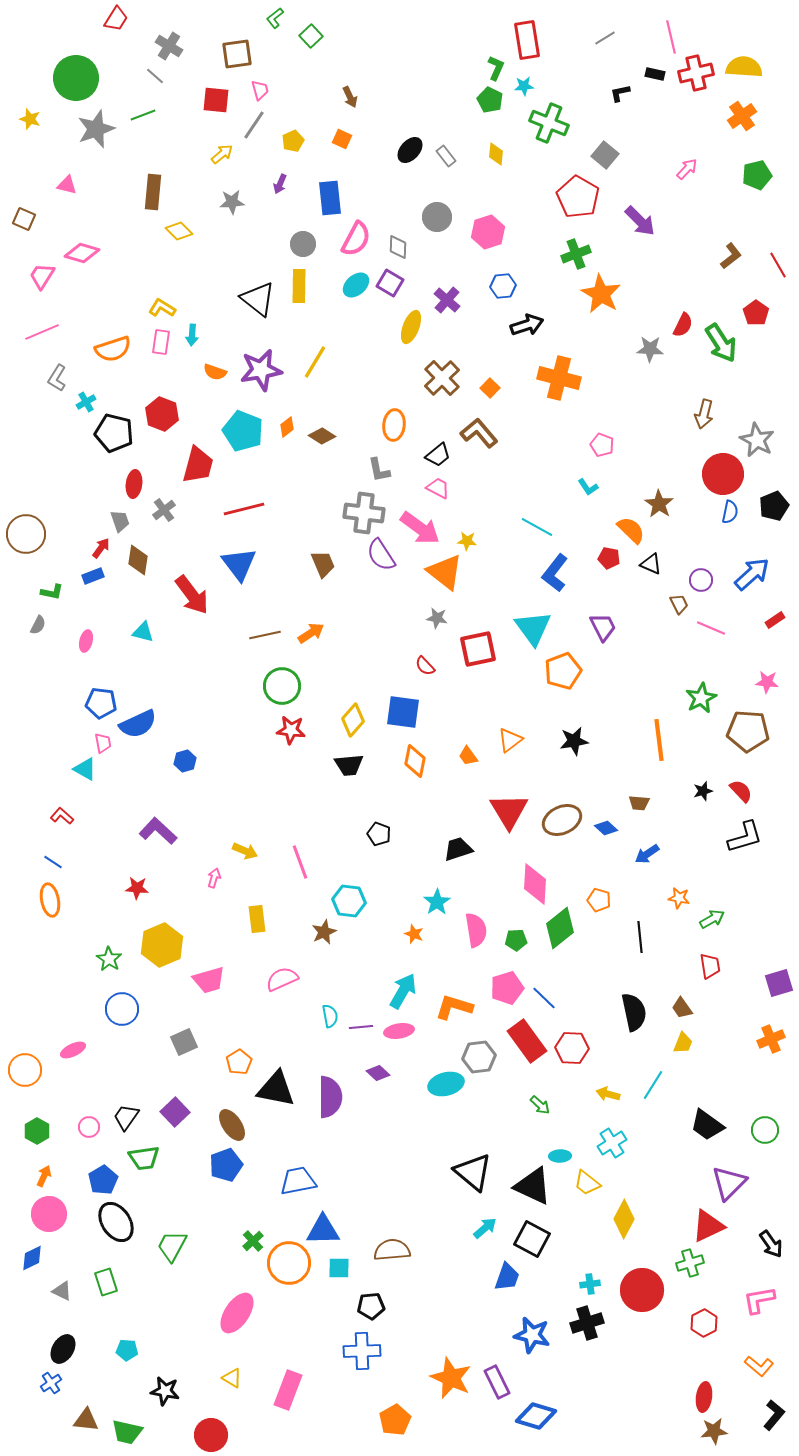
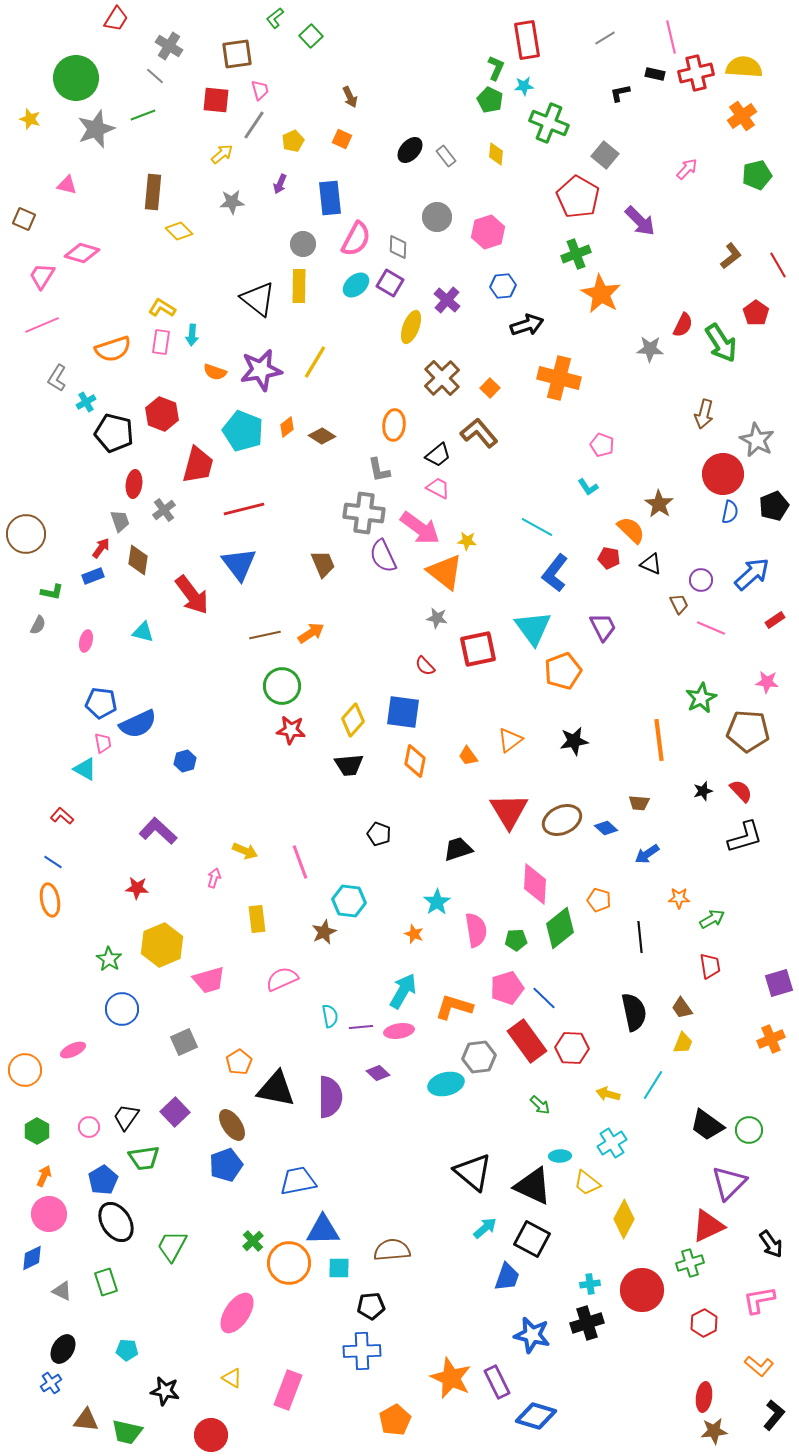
pink line at (42, 332): moved 7 px up
purple semicircle at (381, 555): moved 2 px right, 1 px down; rotated 8 degrees clockwise
orange star at (679, 898): rotated 10 degrees counterclockwise
green circle at (765, 1130): moved 16 px left
